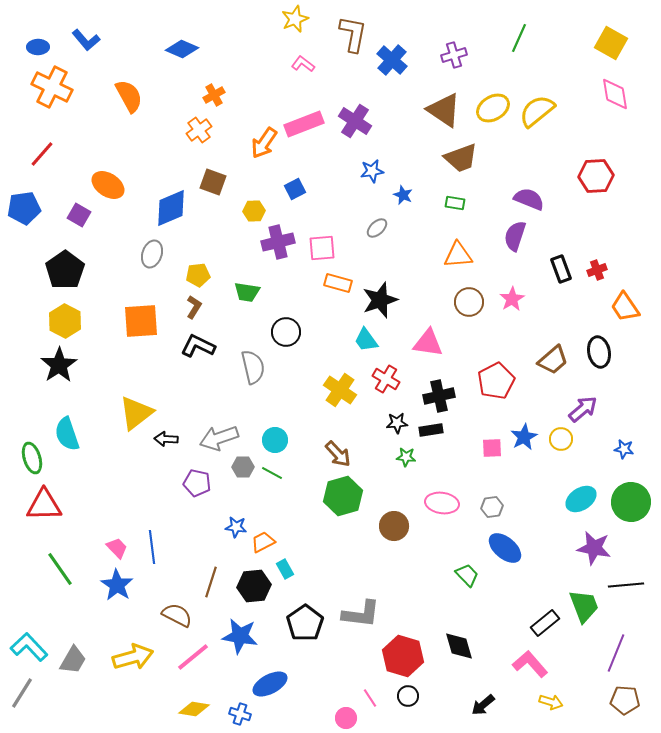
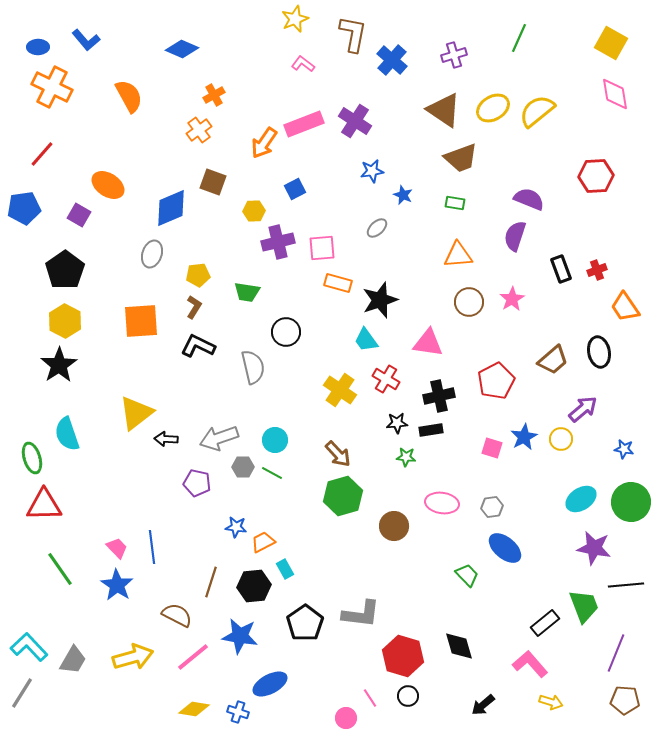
pink square at (492, 448): rotated 20 degrees clockwise
blue cross at (240, 714): moved 2 px left, 2 px up
